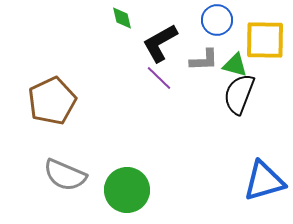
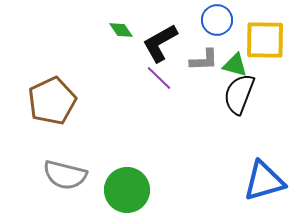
green diamond: moved 1 px left, 12 px down; rotated 20 degrees counterclockwise
gray semicircle: rotated 9 degrees counterclockwise
